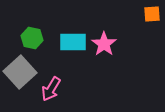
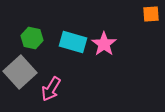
orange square: moved 1 px left
cyan rectangle: rotated 16 degrees clockwise
